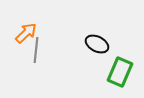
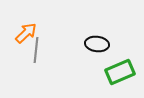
black ellipse: rotated 20 degrees counterclockwise
green rectangle: rotated 44 degrees clockwise
